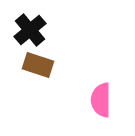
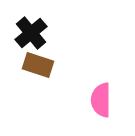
black cross: moved 1 px right, 3 px down
